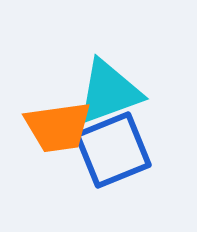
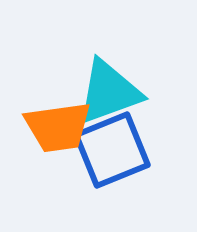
blue square: moved 1 px left
